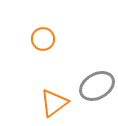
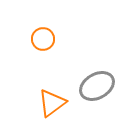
orange triangle: moved 2 px left
